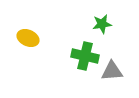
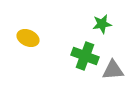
green cross: rotated 8 degrees clockwise
gray triangle: moved 1 px right, 1 px up
